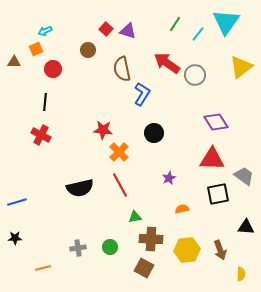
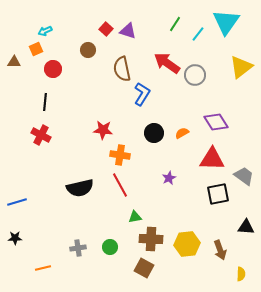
orange cross: moved 1 px right, 3 px down; rotated 36 degrees counterclockwise
orange semicircle: moved 76 px up; rotated 16 degrees counterclockwise
yellow hexagon: moved 6 px up
